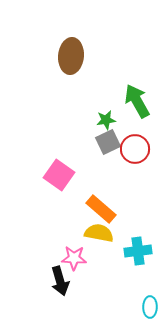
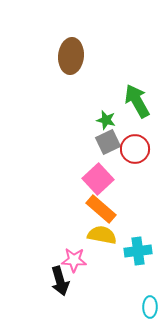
green star: rotated 24 degrees clockwise
pink square: moved 39 px right, 4 px down; rotated 12 degrees clockwise
yellow semicircle: moved 3 px right, 2 px down
pink star: moved 2 px down
